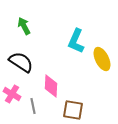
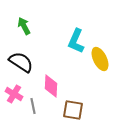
yellow ellipse: moved 2 px left
pink cross: moved 2 px right
